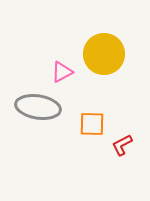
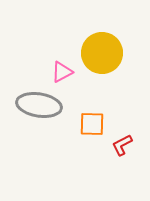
yellow circle: moved 2 px left, 1 px up
gray ellipse: moved 1 px right, 2 px up
